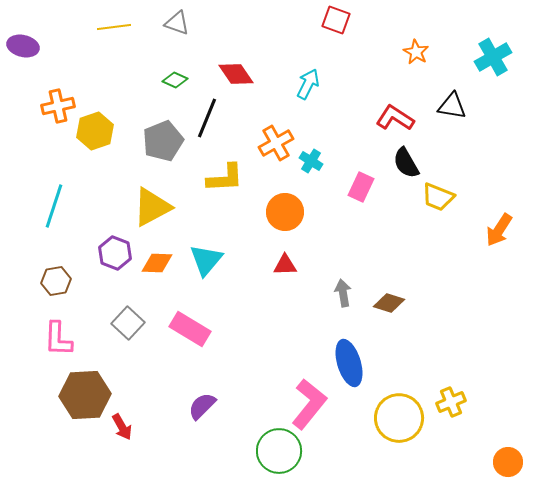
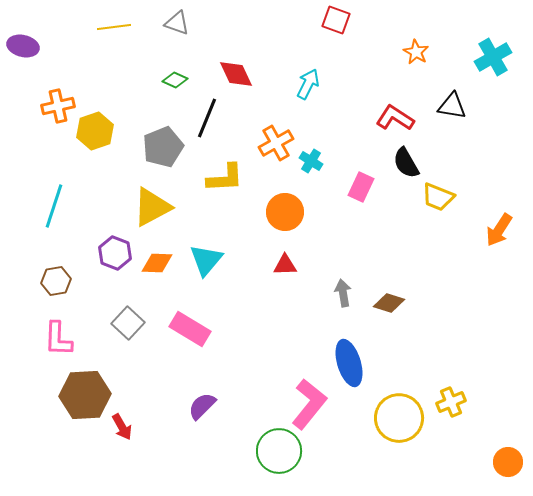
red diamond at (236, 74): rotated 9 degrees clockwise
gray pentagon at (163, 141): moved 6 px down
